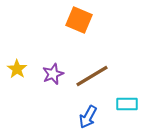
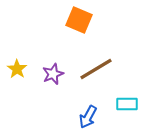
brown line: moved 4 px right, 7 px up
